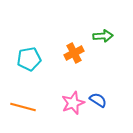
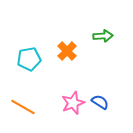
orange cross: moved 7 px left, 2 px up; rotated 18 degrees counterclockwise
blue semicircle: moved 2 px right, 2 px down
orange line: rotated 15 degrees clockwise
